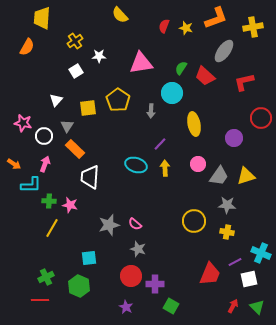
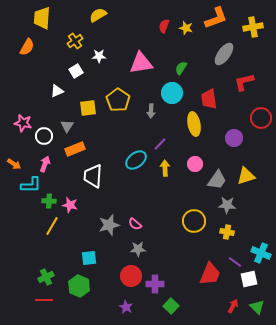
yellow semicircle at (120, 15): moved 22 px left; rotated 102 degrees clockwise
gray ellipse at (224, 51): moved 3 px down
red trapezoid at (205, 76): moved 4 px right, 23 px down; rotated 40 degrees clockwise
white triangle at (56, 100): moved 1 px right, 9 px up; rotated 24 degrees clockwise
orange rectangle at (75, 149): rotated 66 degrees counterclockwise
pink circle at (198, 164): moved 3 px left
cyan ellipse at (136, 165): moved 5 px up; rotated 55 degrees counterclockwise
gray trapezoid at (219, 176): moved 2 px left, 4 px down
white trapezoid at (90, 177): moved 3 px right, 1 px up
yellow line at (52, 228): moved 2 px up
gray star at (138, 249): rotated 21 degrees counterclockwise
purple line at (235, 262): rotated 64 degrees clockwise
red line at (40, 300): moved 4 px right
green square at (171, 306): rotated 14 degrees clockwise
